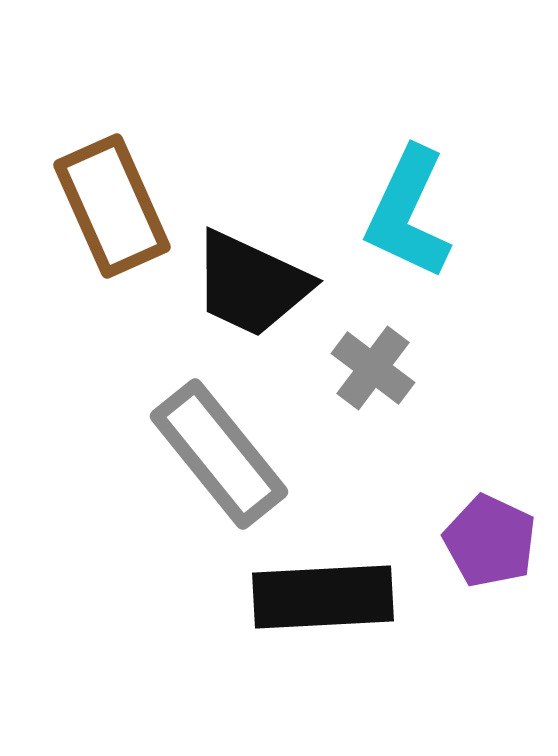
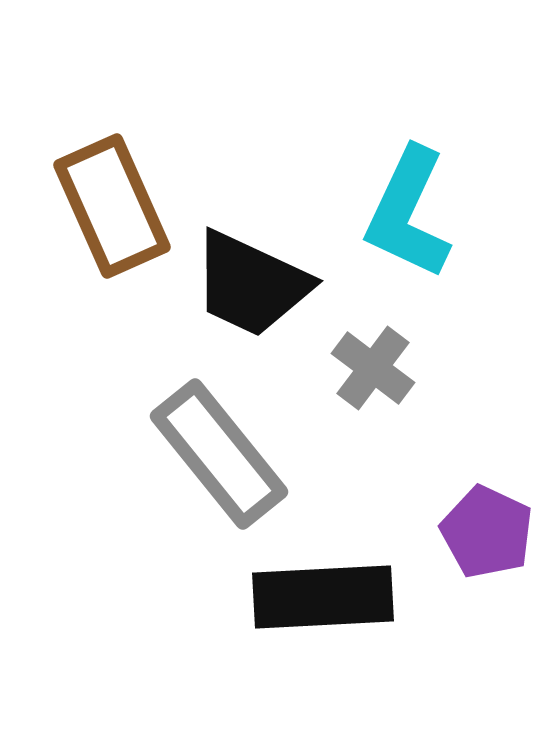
purple pentagon: moved 3 px left, 9 px up
